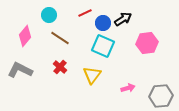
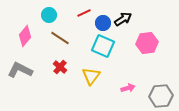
red line: moved 1 px left
yellow triangle: moved 1 px left, 1 px down
